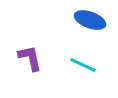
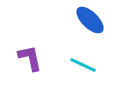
blue ellipse: rotated 24 degrees clockwise
